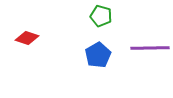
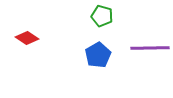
green pentagon: moved 1 px right
red diamond: rotated 15 degrees clockwise
